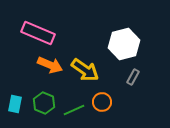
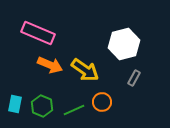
gray rectangle: moved 1 px right, 1 px down
green hexagon: moved 2 px left, 3 px down
